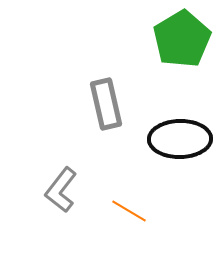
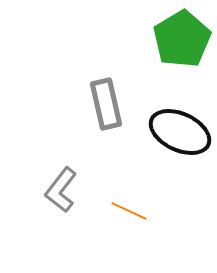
black ellipse: moved 7 px up; rotated 26 degrees clockwise
orange line: rotated 6 degrees counterclockwise
